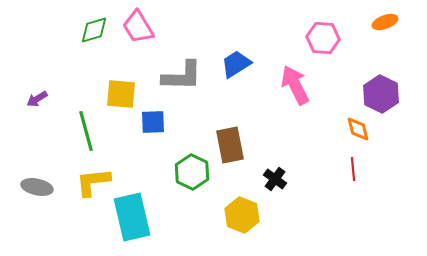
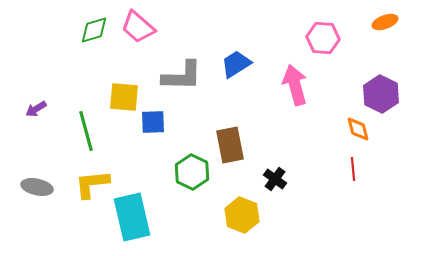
pink trapezoid: rotated 18 degrees counterclockwise
pink arrow: rotated 12 degrees clockwise
yellow square: moved 3 px right, 3 px down
purple arrow: moved 1 px left, 10 px down
yellow L-shape: moved 1 px left, 2 px down
